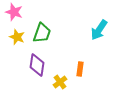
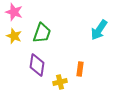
yellow star: moved 3 px left, 1 px up
yellow cross: rotated 24 degrees clockwise
